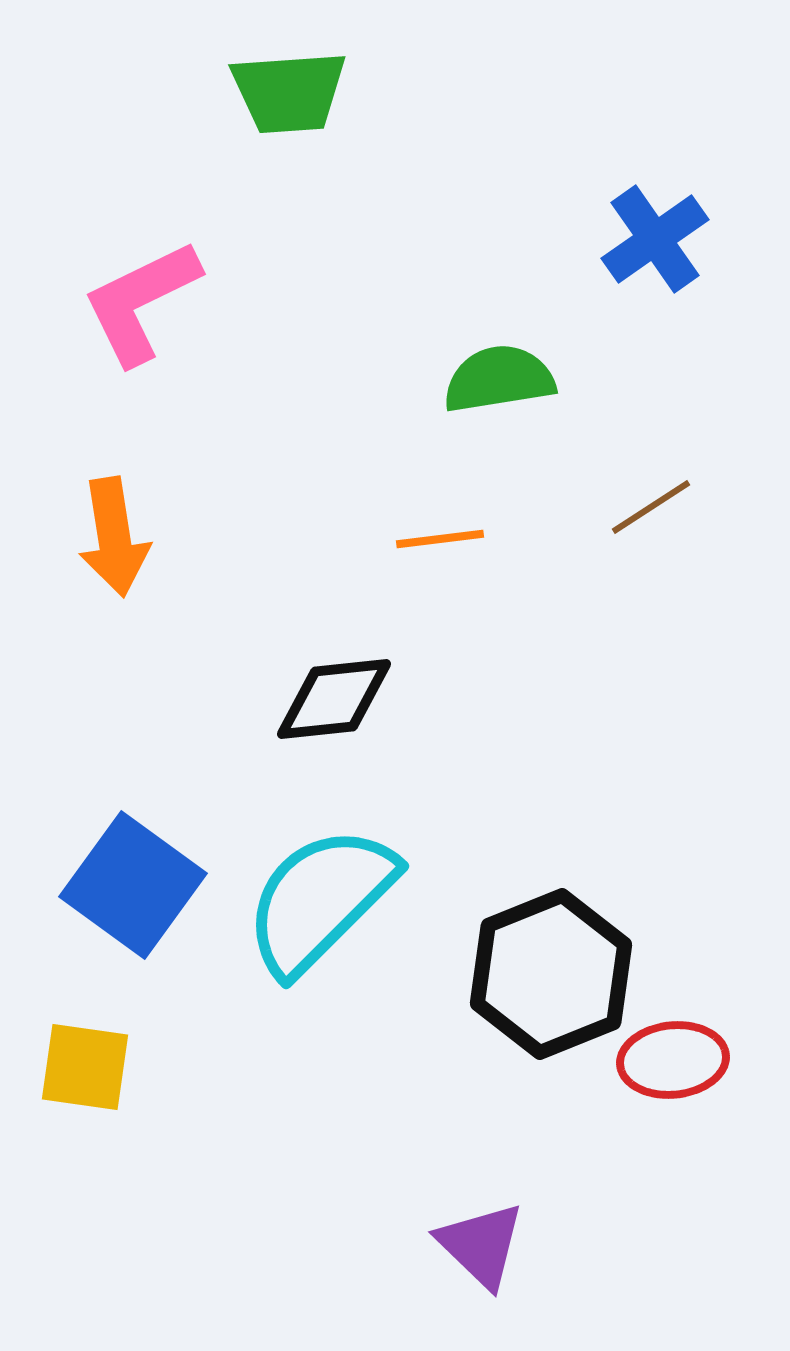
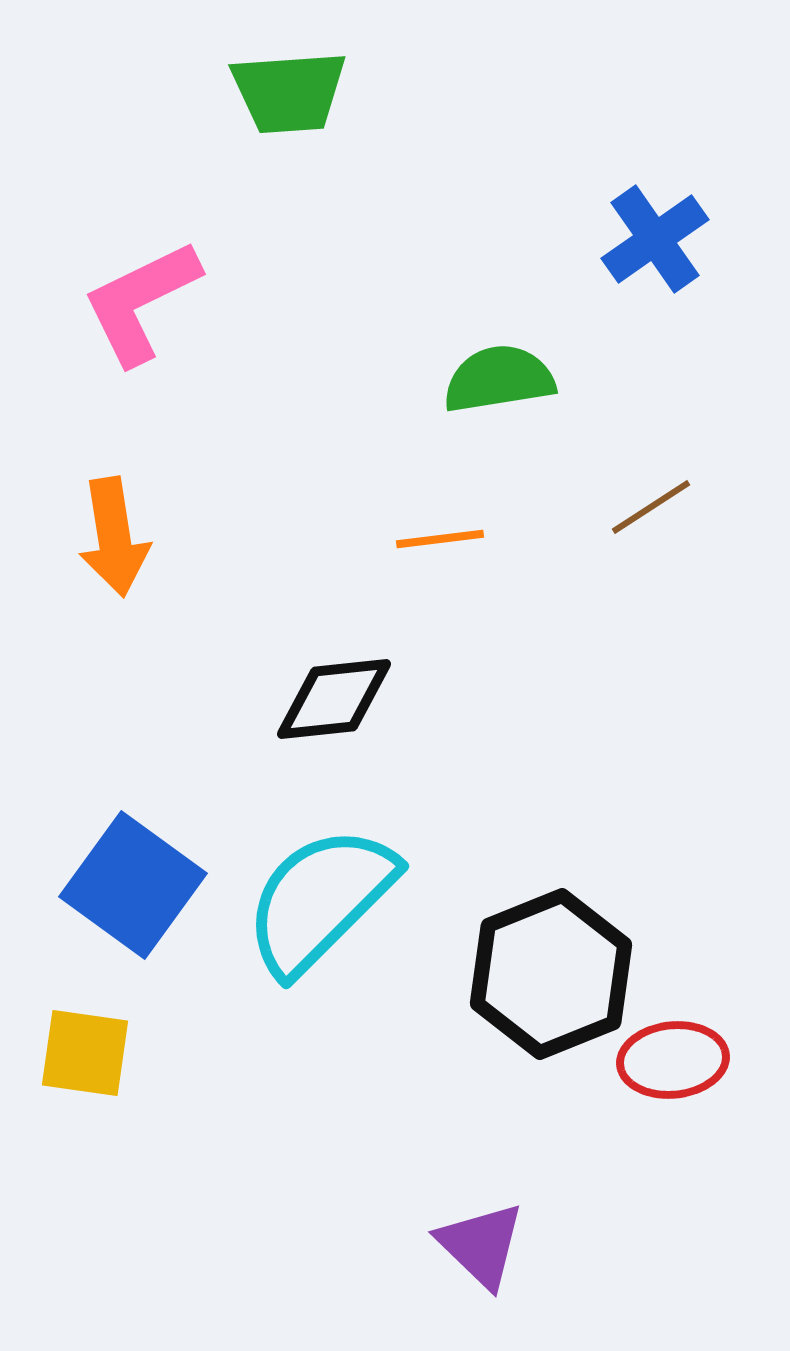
yellow square: moved 14 px up
